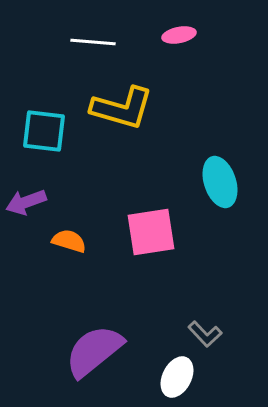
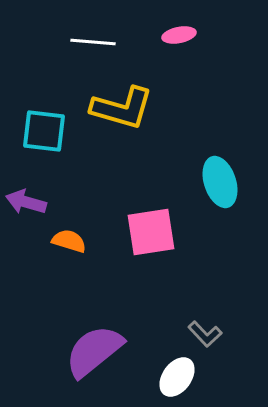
purple arrow: rotated 36 degrees clockwise
white ellipse: rotated 9 degrees clockwise
